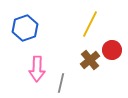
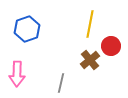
yellow line: rotated 16 degrees counterclockwise
blue hexagon: moved 2 px right, 1 px down
red circle: moved 1 px left, 4 px up
pink arrow: moved 20 px left, 5 px down
